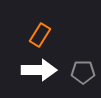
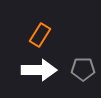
gray pentagon: moved 3 px up
